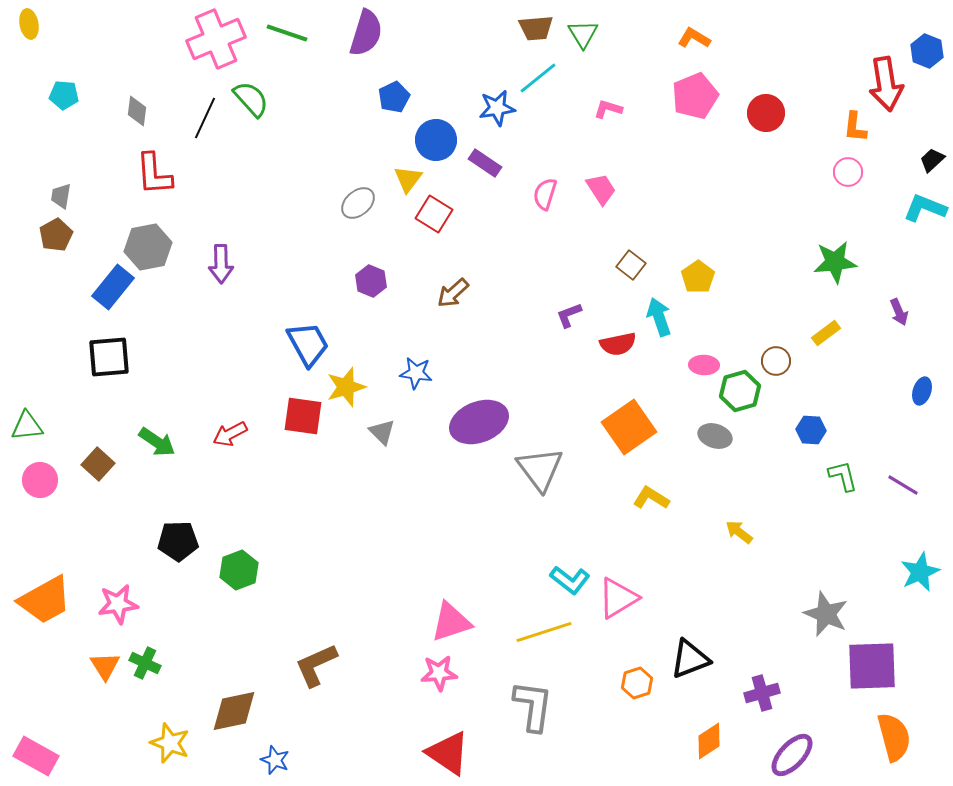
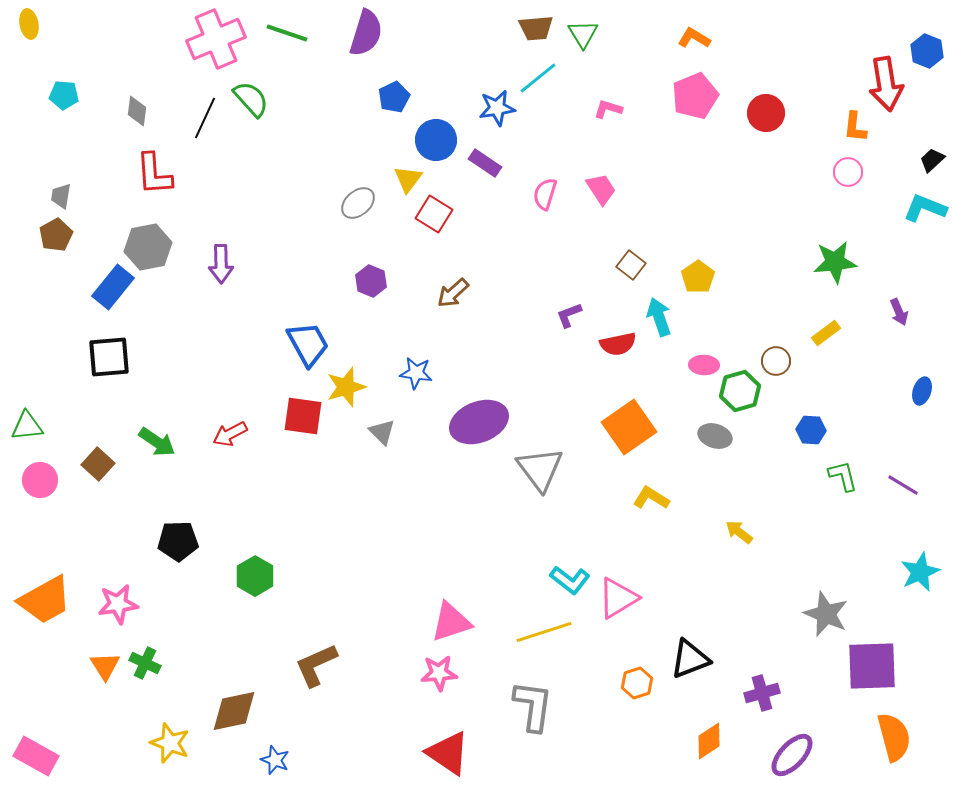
green hexagon at (239, 570): moved 16 px right, 6 px down; rotated 9 degrees counterclockwise
